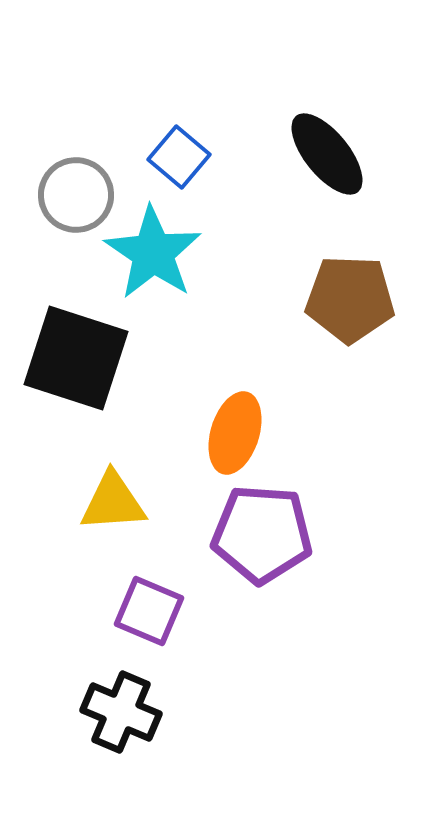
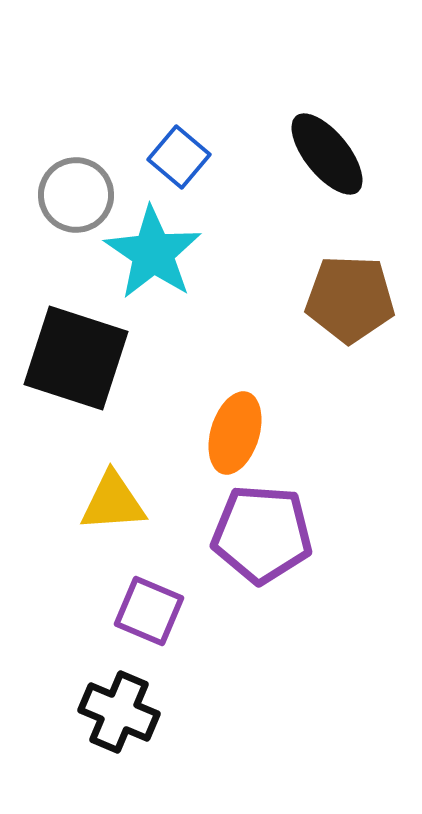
black cross: moved 2 px left
